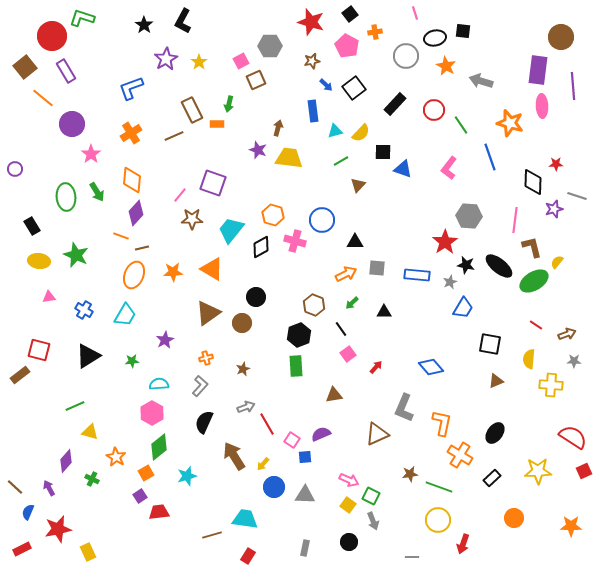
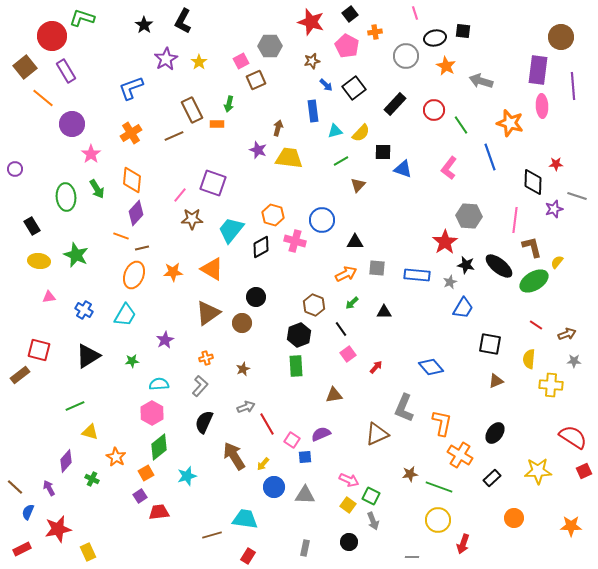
green arrow at (97, 192): moved 3 px up
